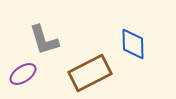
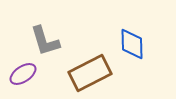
gray L-shape: moved 1 px right, 1 px down
blue diamond: moved 1 px left
